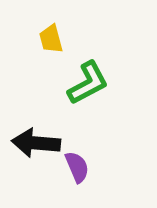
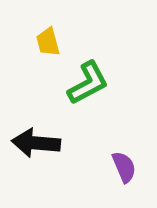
yellow trapezoid: moved 3 px left, 3 px down
purple semicircle: moved 47 px right
